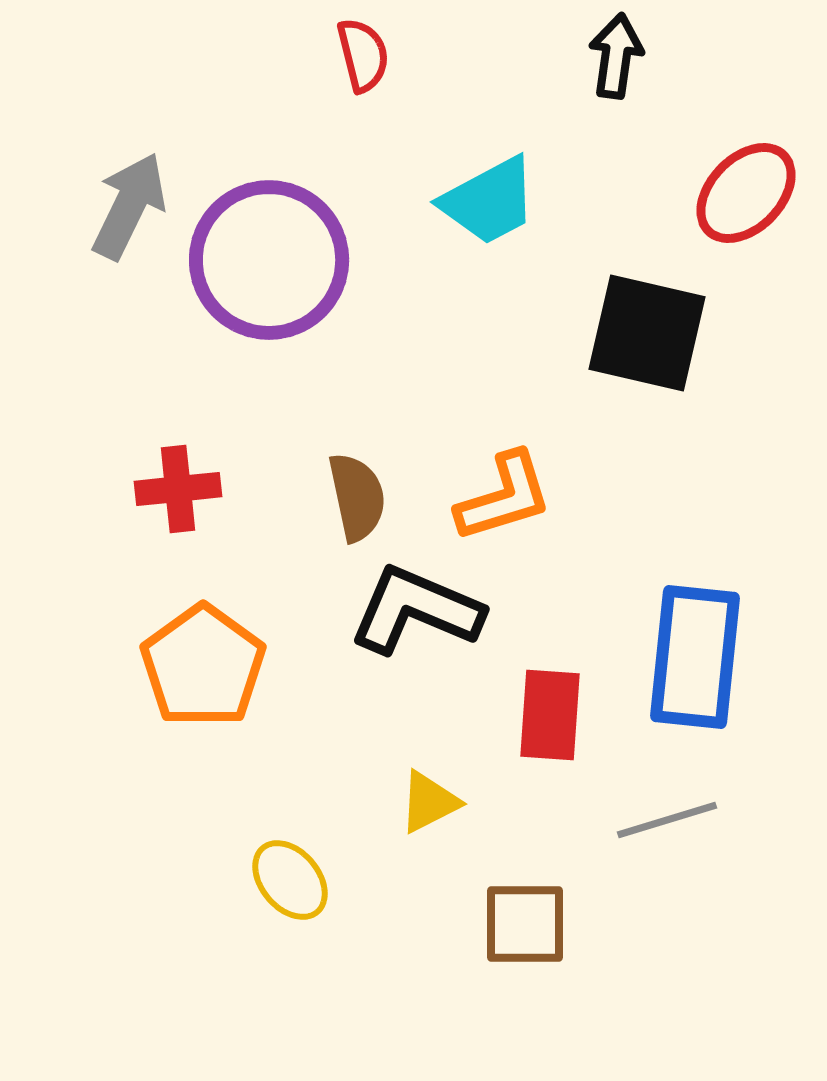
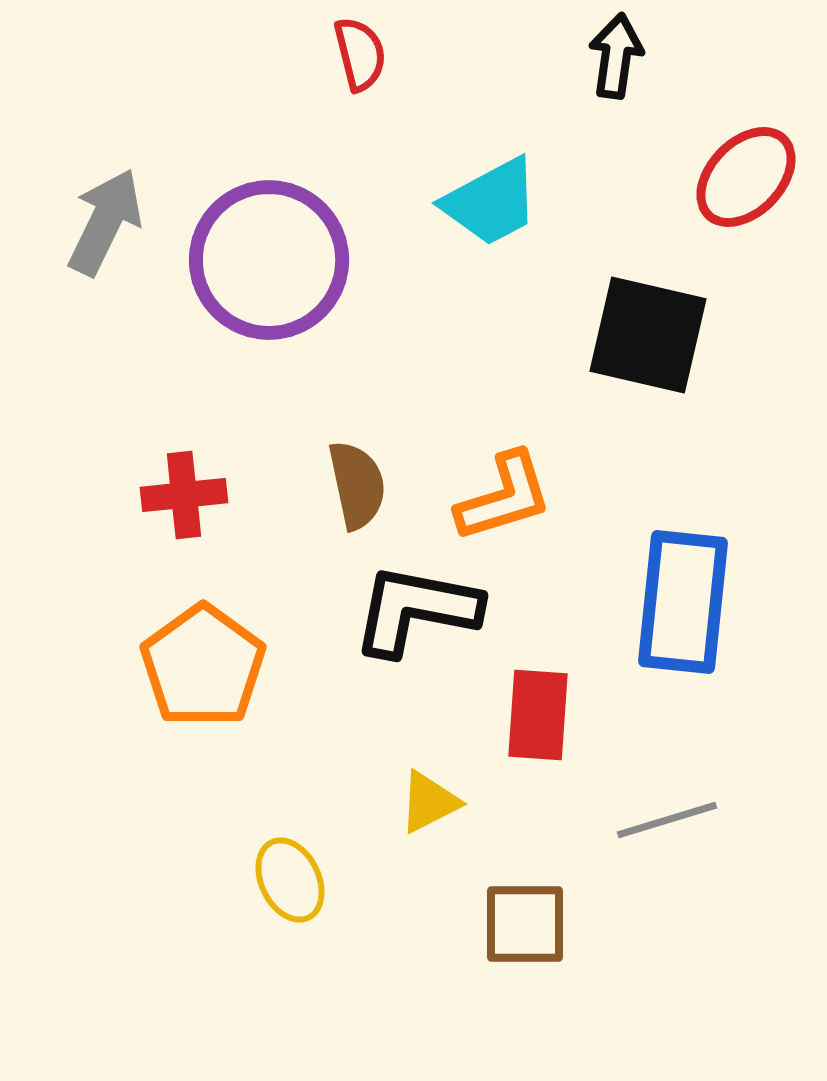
red semicircle: moved 3 px left, 1 px up
red ellipse: moved 16 px up
cyan trapezoid: moved 2 px right, 1 px down
gray arrow: moved 24 px left, 16 px down
black square: moved 1 px right, 2 px down
red cross: moved 6 px right, 6 px down
brown semicircle: moved 12 px up
black L-shape: rotated 12 degrees counterclockwise
blue rectangle: moved 12 px left, 55 px up
red rectangle: moved 12 px left
yellow ellipse: rotated 14 degrees clockwise
